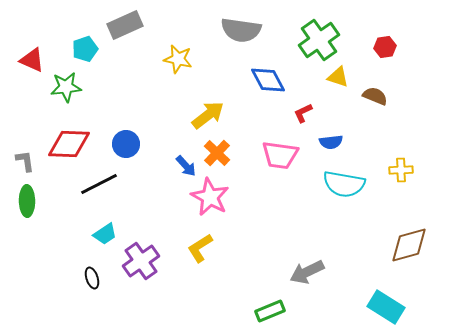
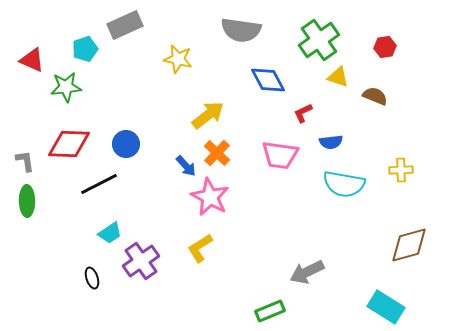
cyan trapezoid: moved 5 px right, 1 px up
